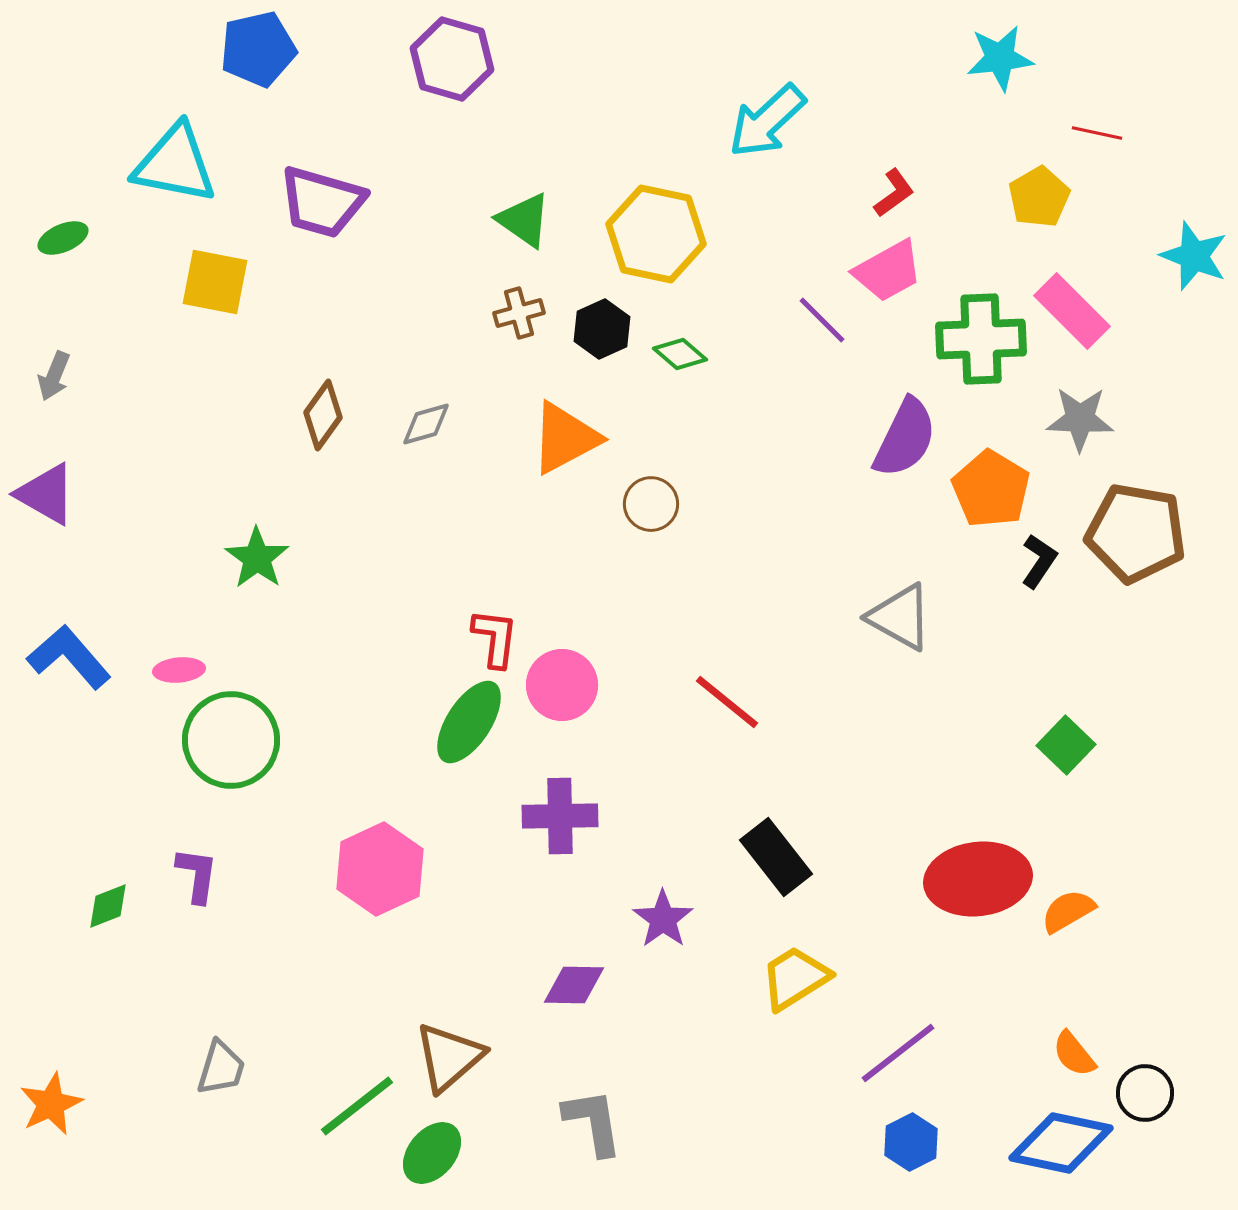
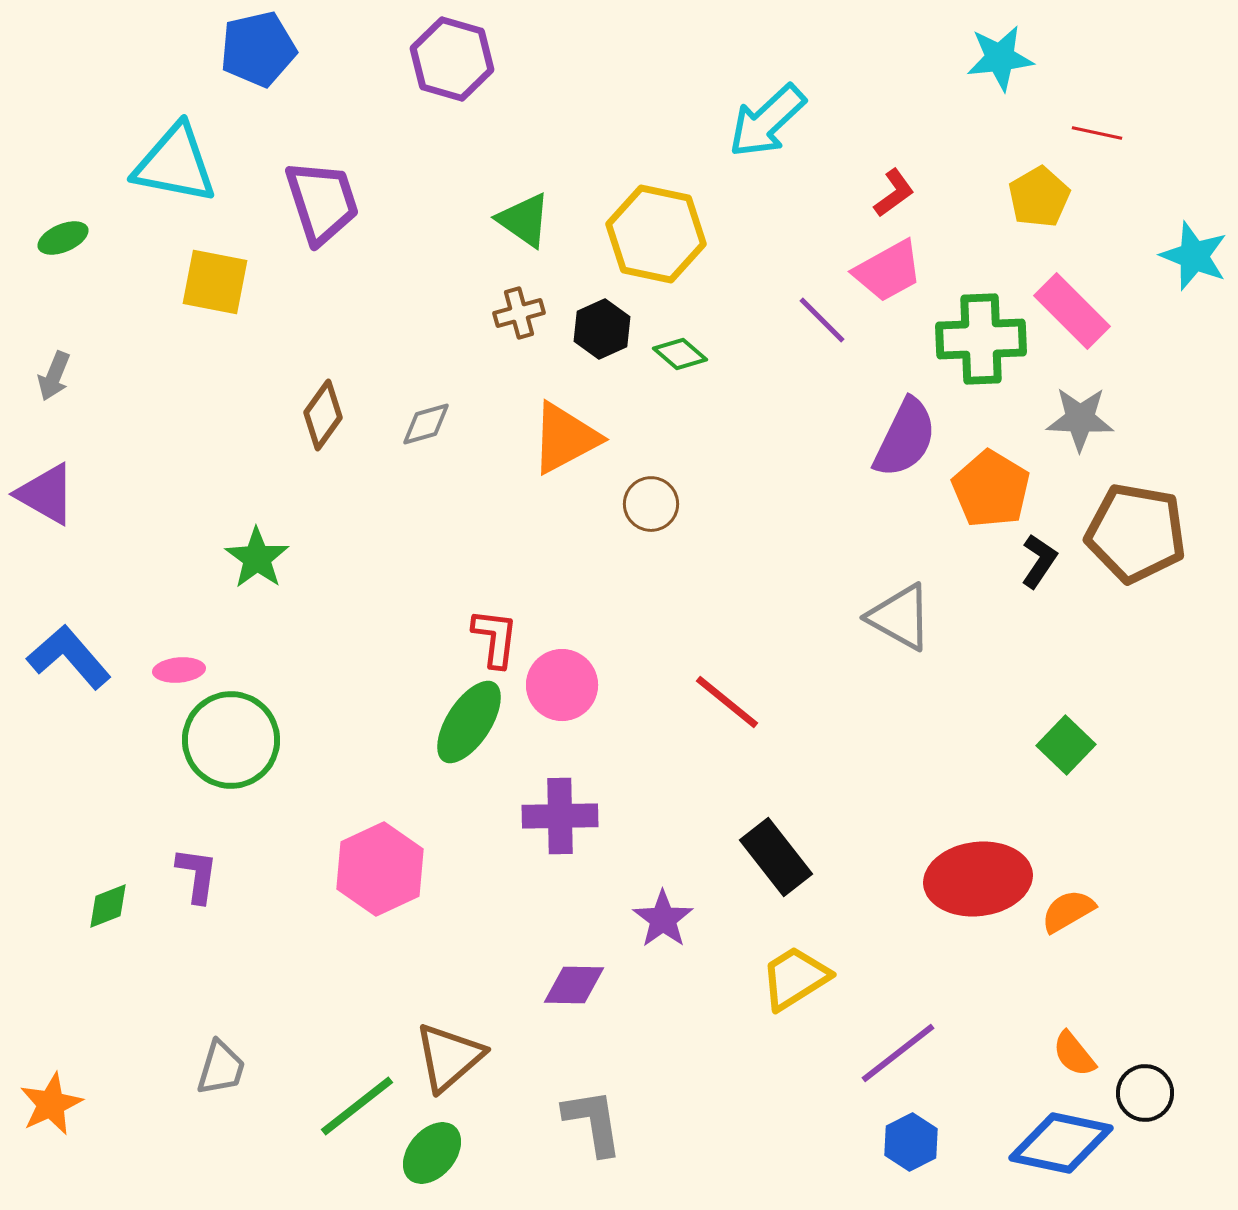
purple trapezoid at (322, 202): rotated 124 degrees counterclockwise
